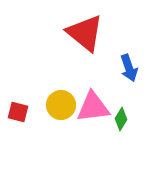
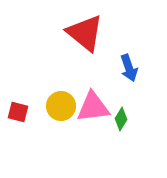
yellow circle: moved 1 px down
